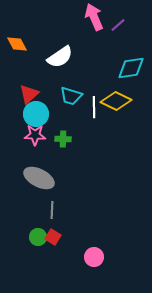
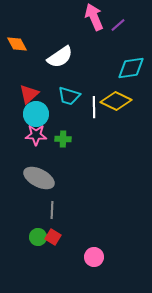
cyan trapezoid: moved 2 px left
pink star: moved 1 px right
